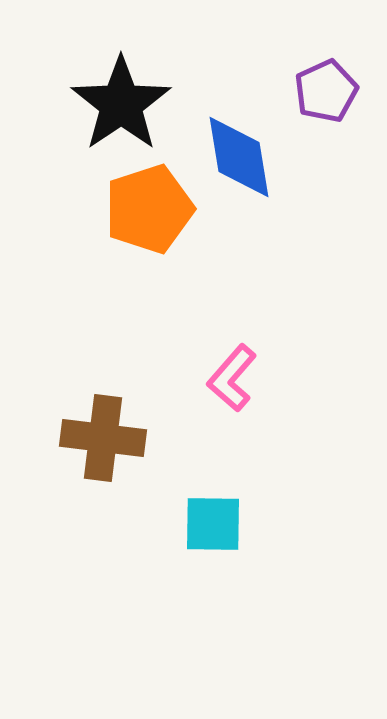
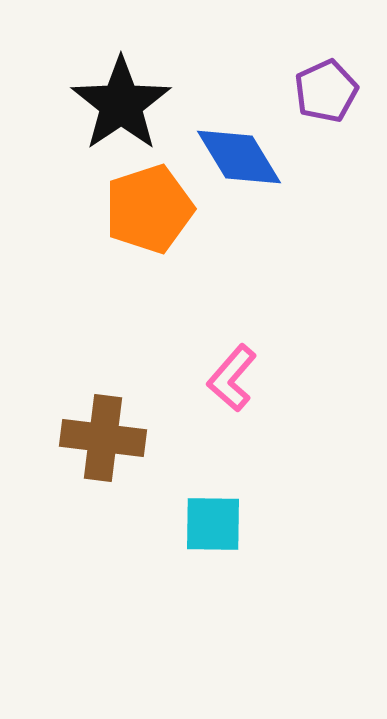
blue diamond: rotated 22 degrees counterclockwise
